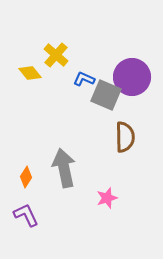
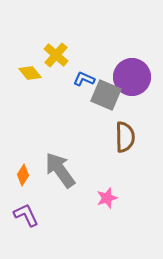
gray arrow: moved 4 px left, 2 px down; rotated 24 degrees counterclockwise
orange diamond: moved 3 px left, 2 px up
